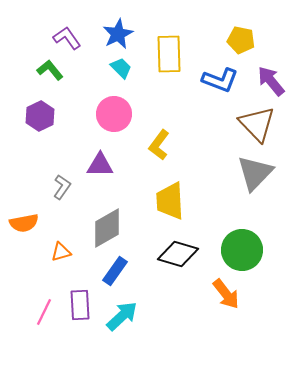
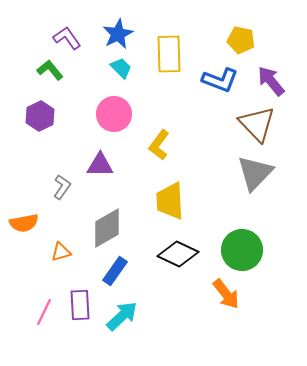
black diamond: rotated 9 degrees clockwise
